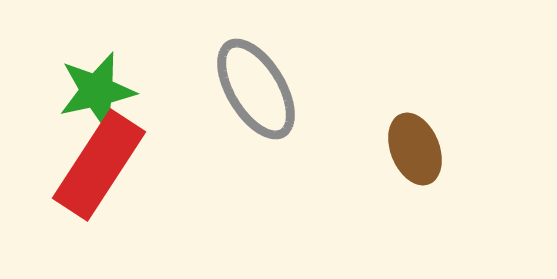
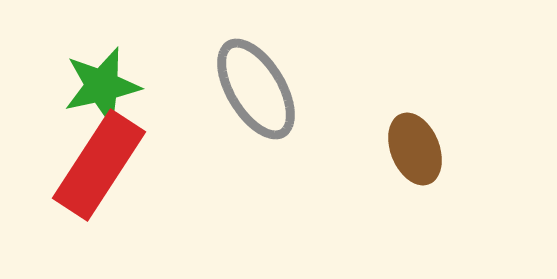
green star: moved 5 px right, 5 px up
